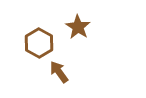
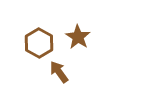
brown star: moved 10 px down
